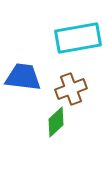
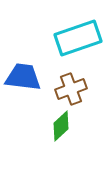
cyan rectangle: rotated 9 degrees counterclockwise
green diamond: moved 5 px right, 4 px down
